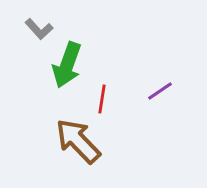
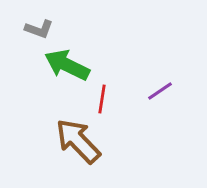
gray L-shape: rotated 28 degrees counterclockwise
green arrow: rotated 96 degrees clockwise
